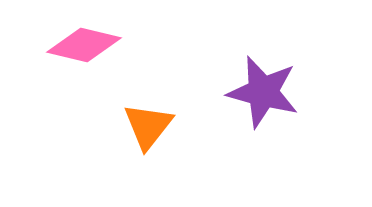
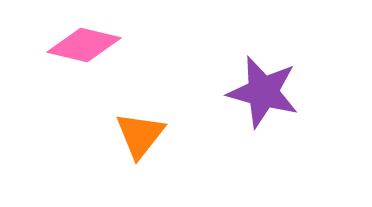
orange triangle: moved 8 px left, 9 px down
